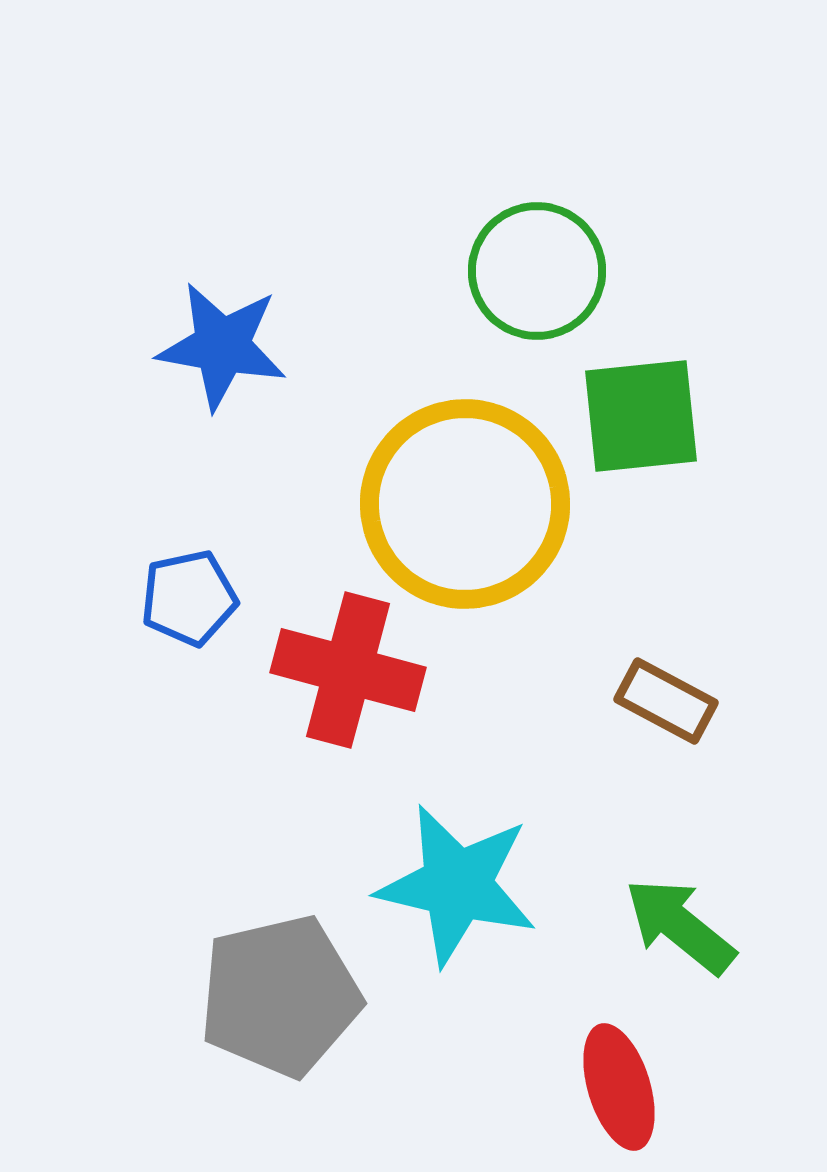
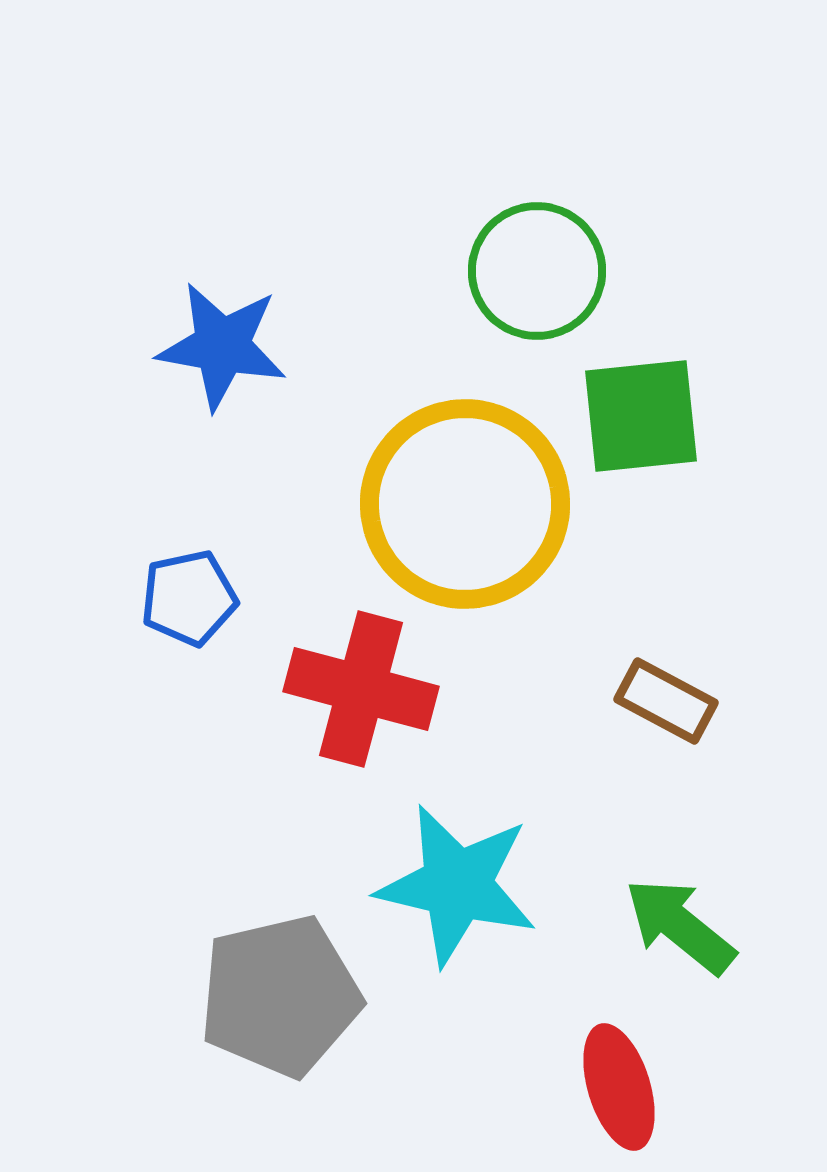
red cross: moved 13 px right, 19 px down
